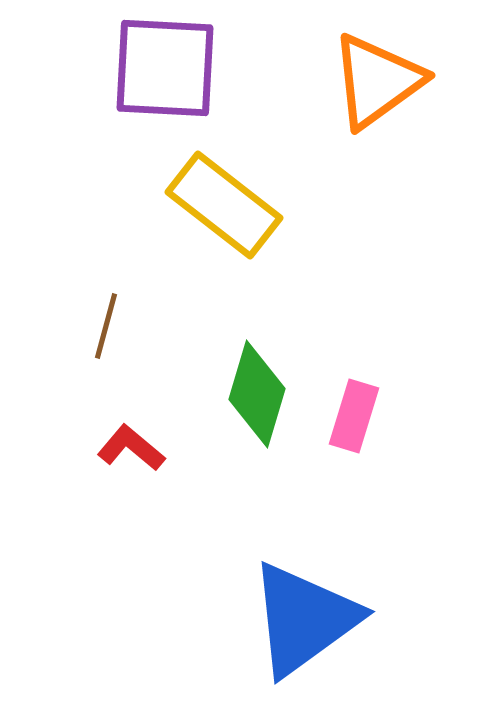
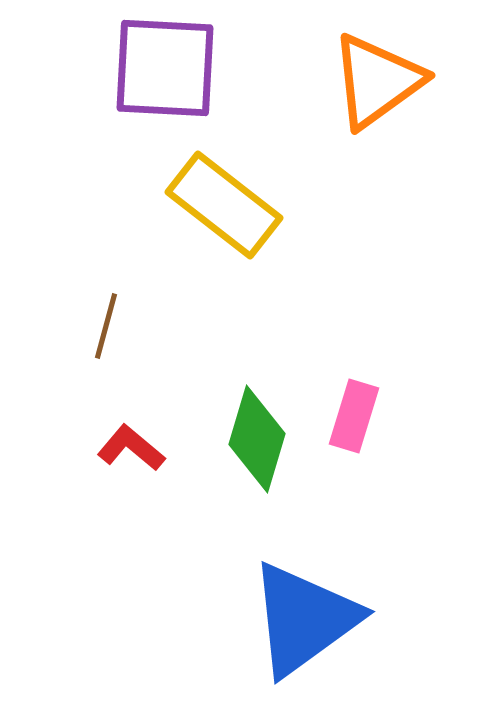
green diamond: moved 45 px down
